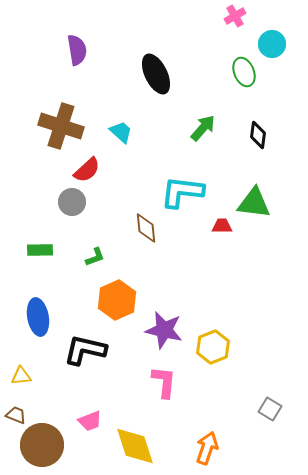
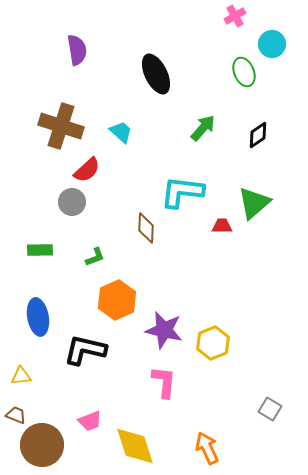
black diamond: rotated 48 degrees clockwise
green triangle: rotated 48 degrees counterclockwise
brown diamond: rotated 8 degrees clockwise
yellow hexagon: moved 4 px up
orange arrow: rotated 44 degrees counterclockwise
